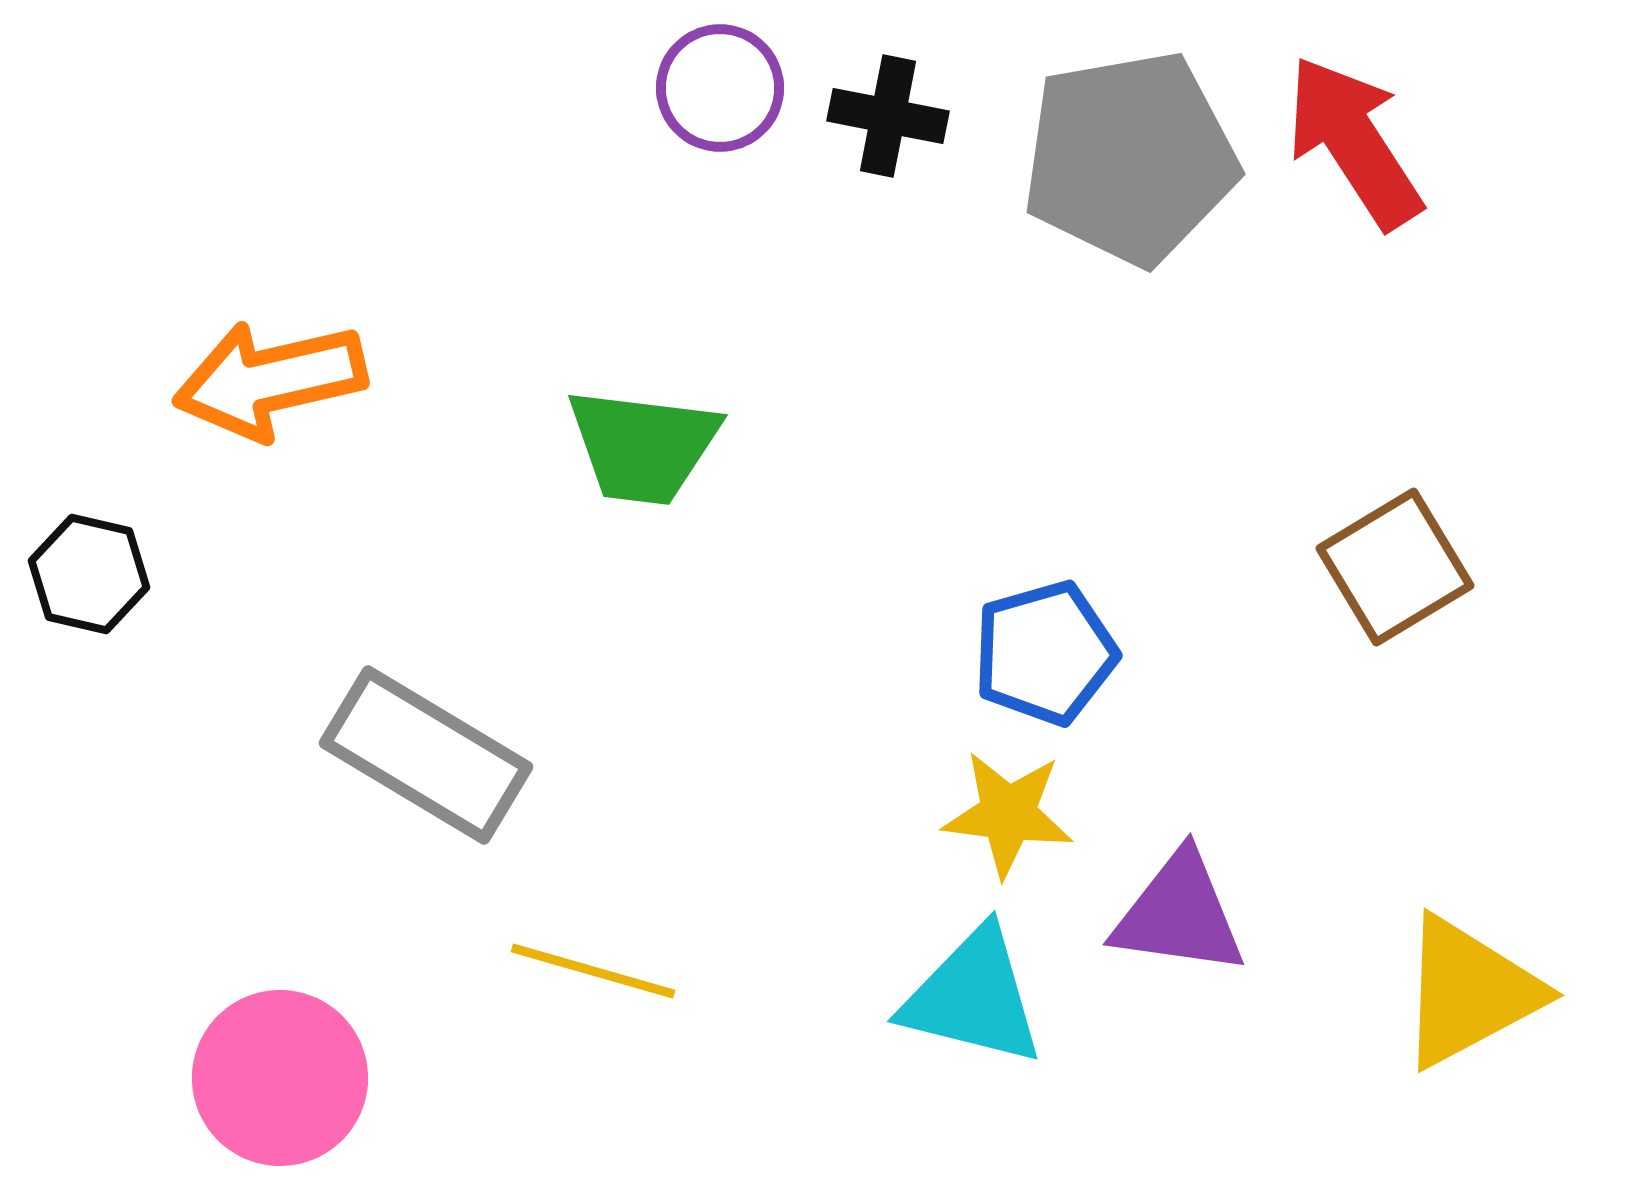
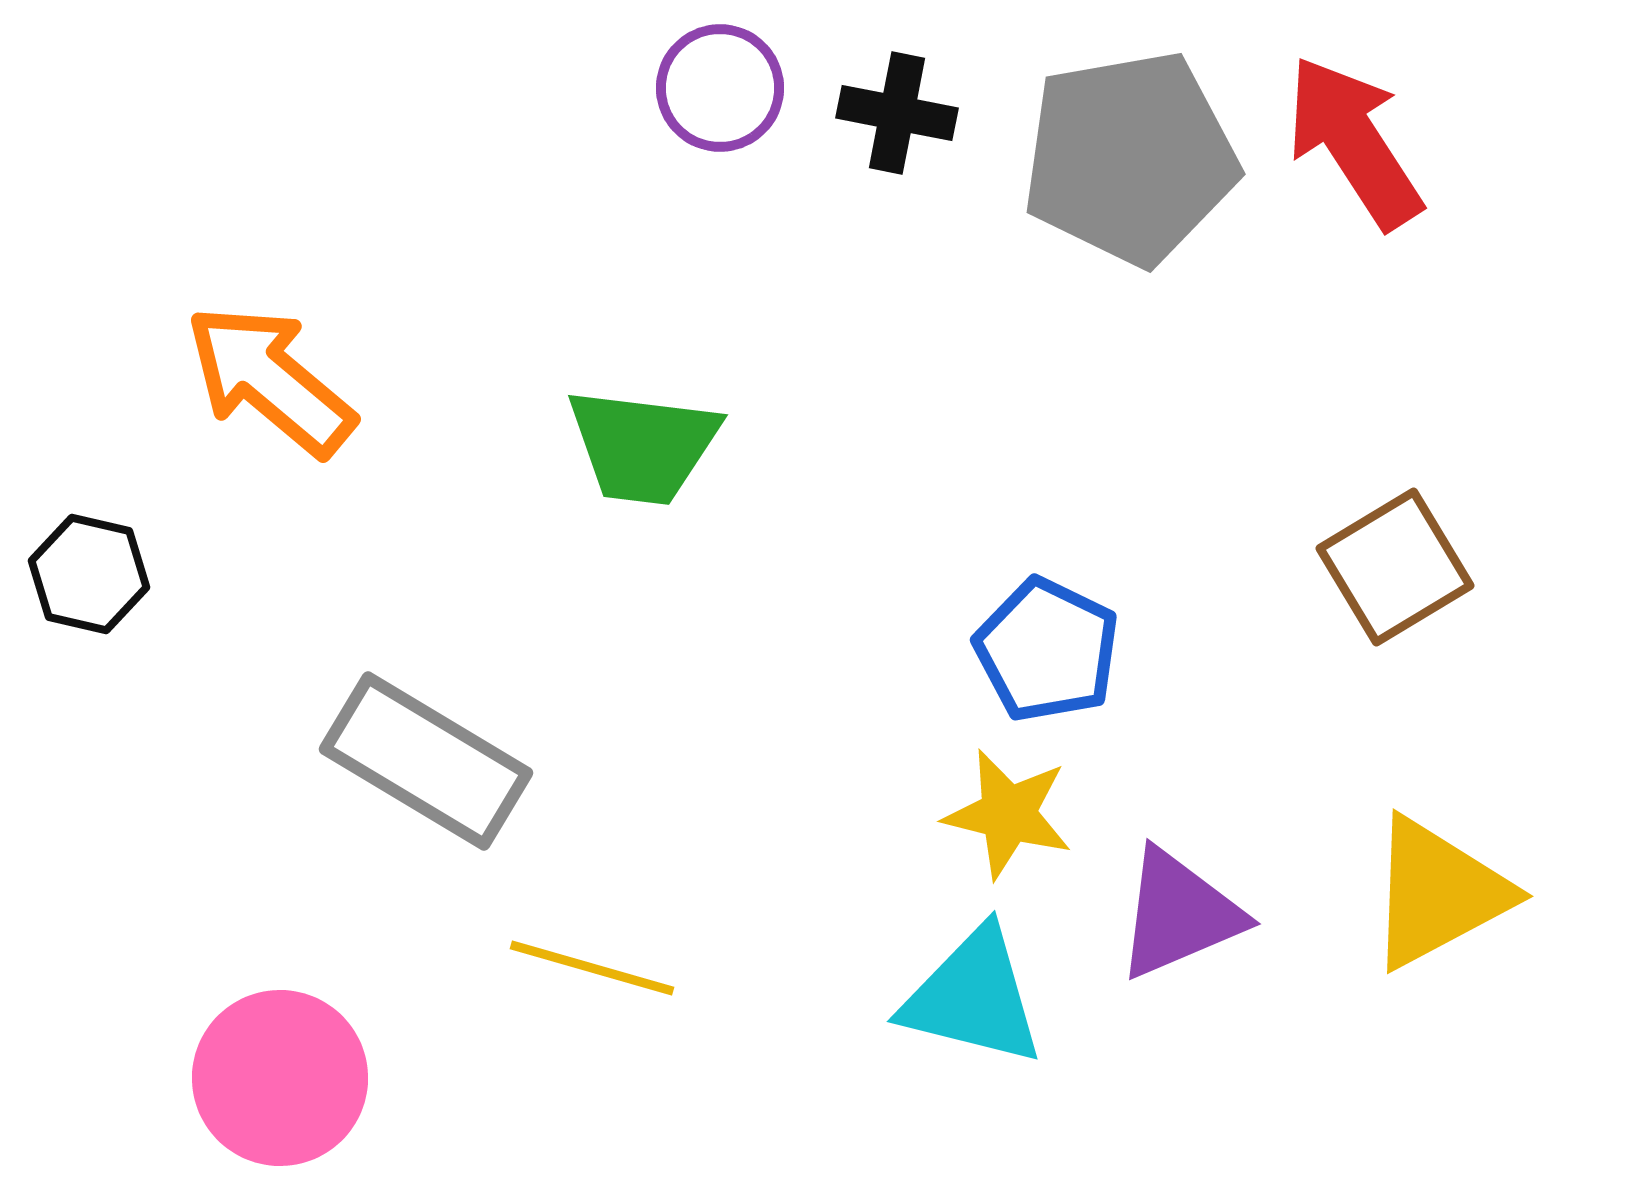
black cross: moved 9 px right, 3 px up
orange arrow: rotated 53 degrees clockwise
blue pentagon: moved 2 px right, 3 px up; rotated 30 degrees counterclockwise
gray rectangle: moved 6 px down
yellow star: rotated 7 degrees clockwise
purple triangle: rotated 31 degrees counterclockwise
yellow line: moved 1 px left, 3 px up
yellow triangle: moved 31 px left, 99 px up
